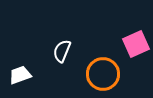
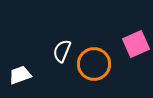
orange circle: moved 9 px left, 10 px up
